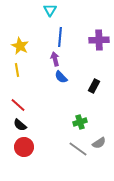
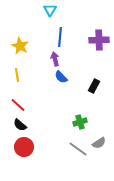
yellow line: moved 5 px down
